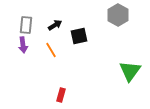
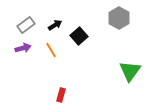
gray hexagon: moved 1 px right, 3 px down
gray rectangle: rotated 48 degrees clockwise
black square: rotated 30 degrees counterclockwise
purple arrow: moved 3 px down; rotated 98 degrees counterclockwise
